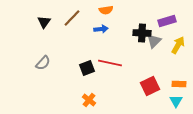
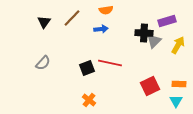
black cross: moved 2 px right
